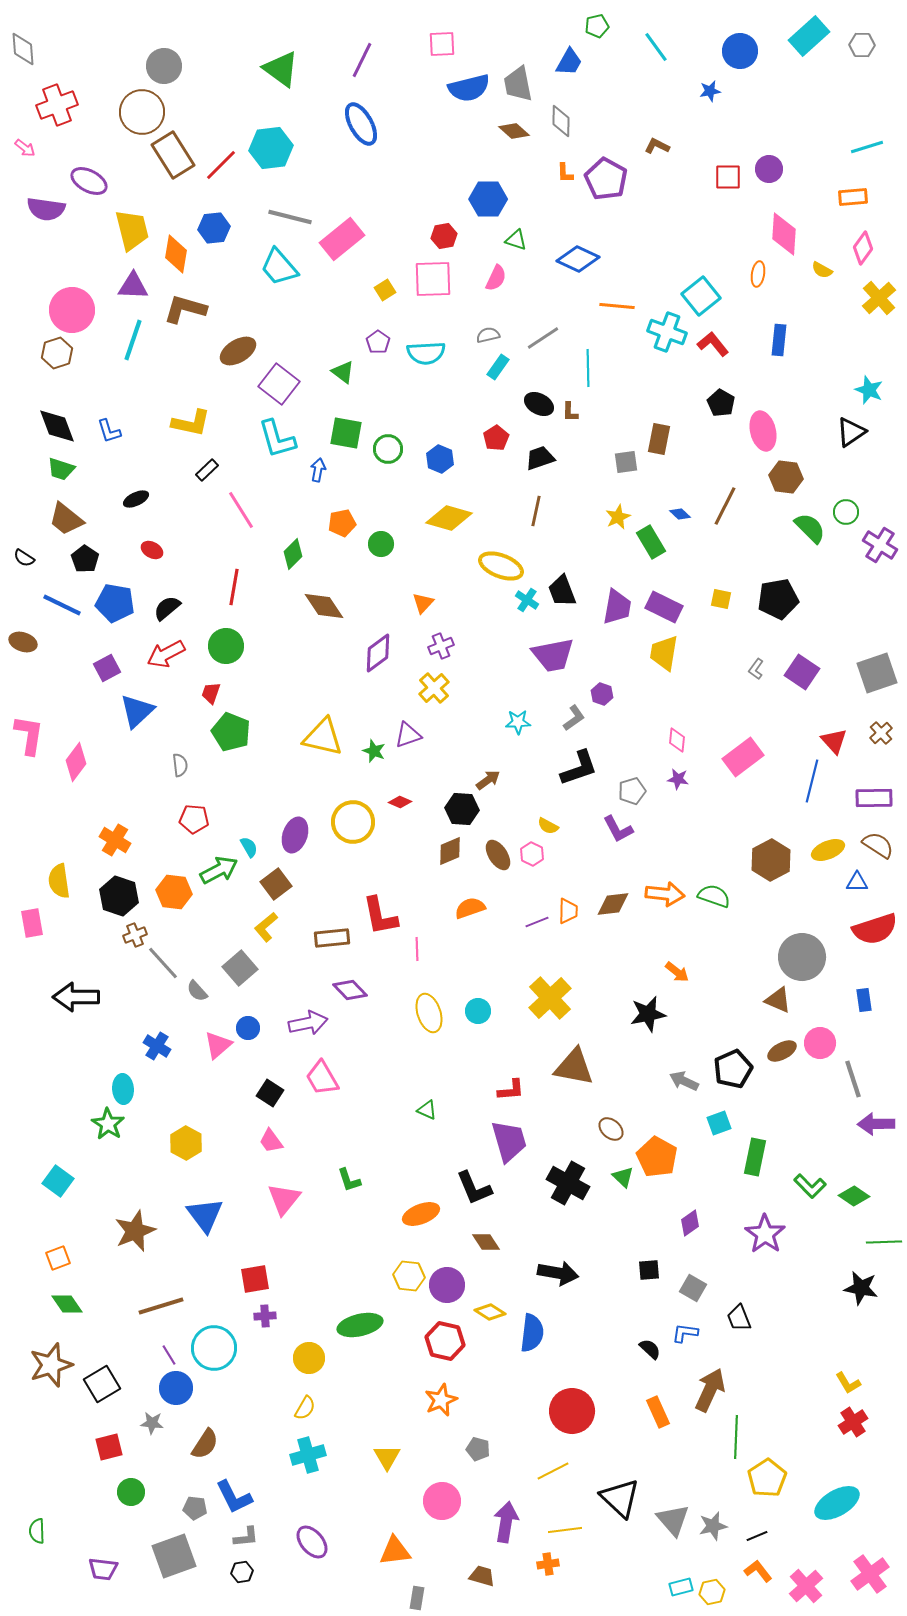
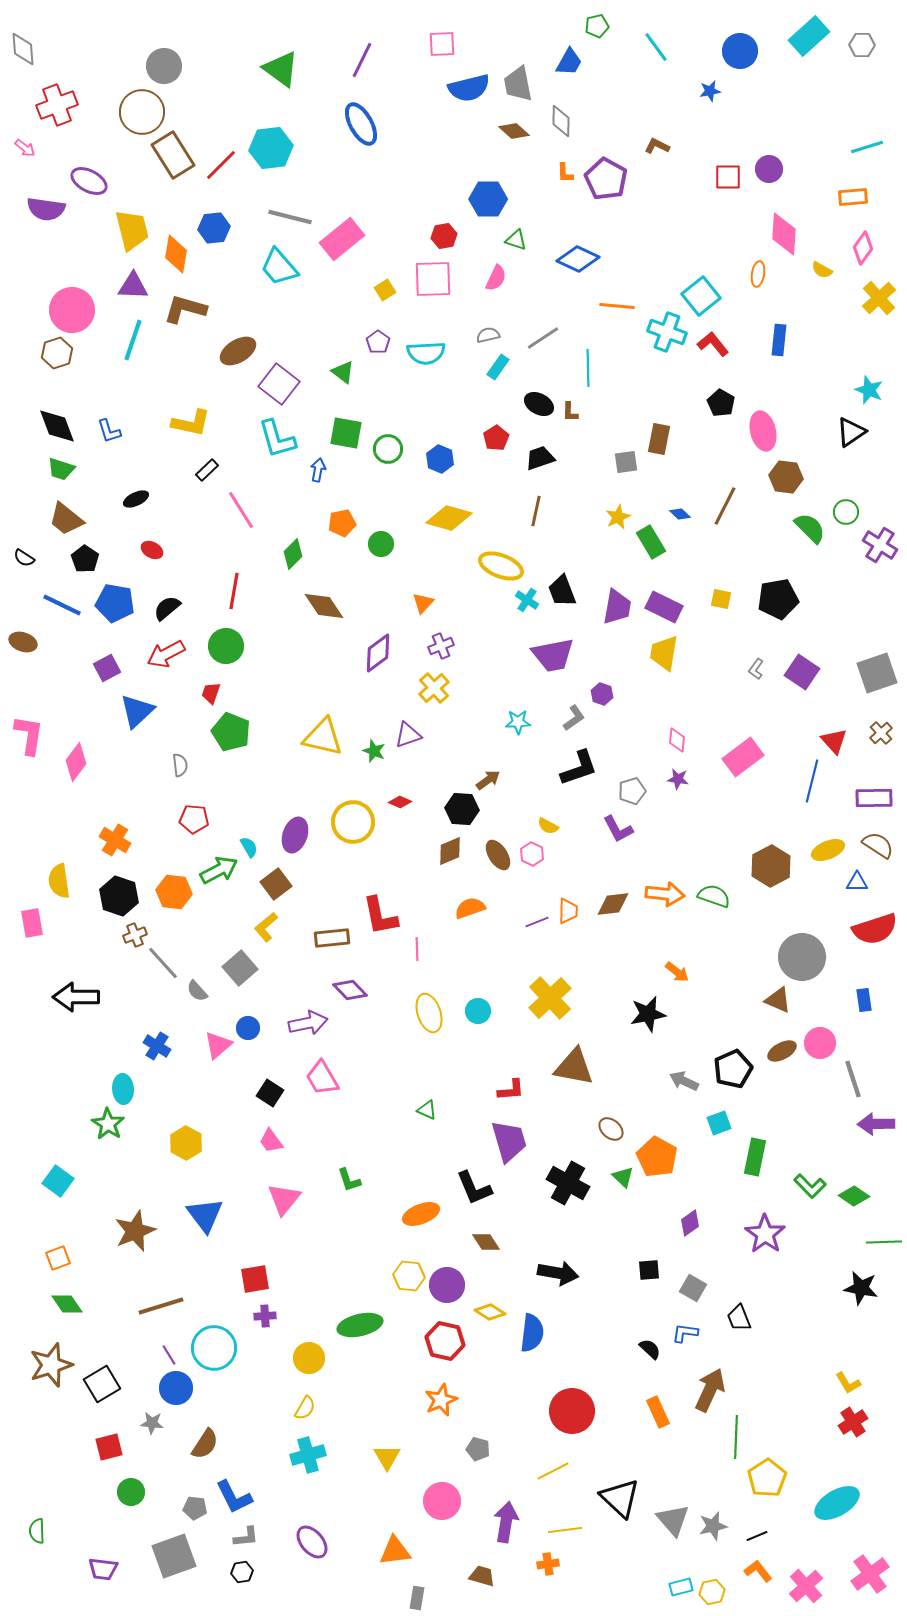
red line at (234, 587): moved 4 px down
brown hexagon at (771, 860): moved 6 px down
